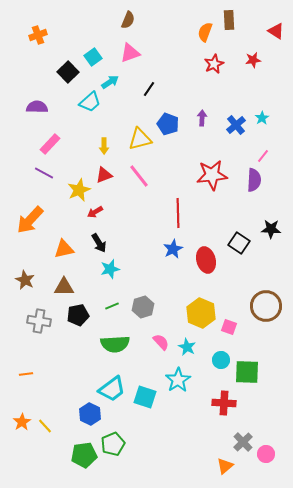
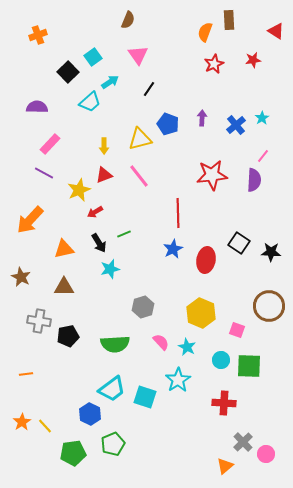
pink triangle at (130, 53): moved 8 px right, 2 px down; rotated 45 degrees counterclockwise
black star at (271, 229): moved 23 px down
red ellipse at (206, 260): rotated 25 degrees clockwise
brown star at (25, 280): moved 4 px left, 3 px up
green line at (112, 306): moved 12 px right, 72 px up
brown circle at (266, 306): moved 3 px right
black pentagon at (78, 315): moved 10 px left, 21 px down
pink square at (229, 327): moved 8 px right, 3 px down
green square at (247, 372): moved 2 px right, 6 px up
green pentagon at (84, 455): moved 11 px left, 2 px up
